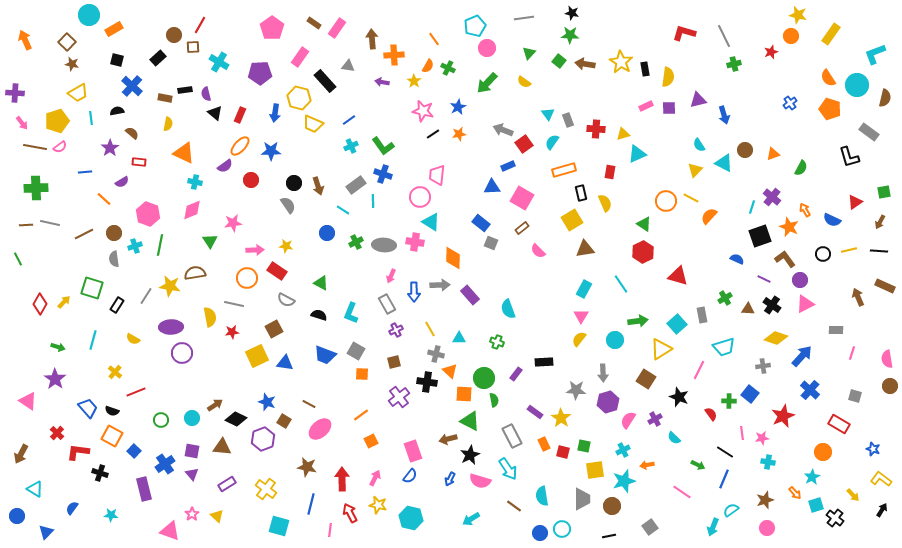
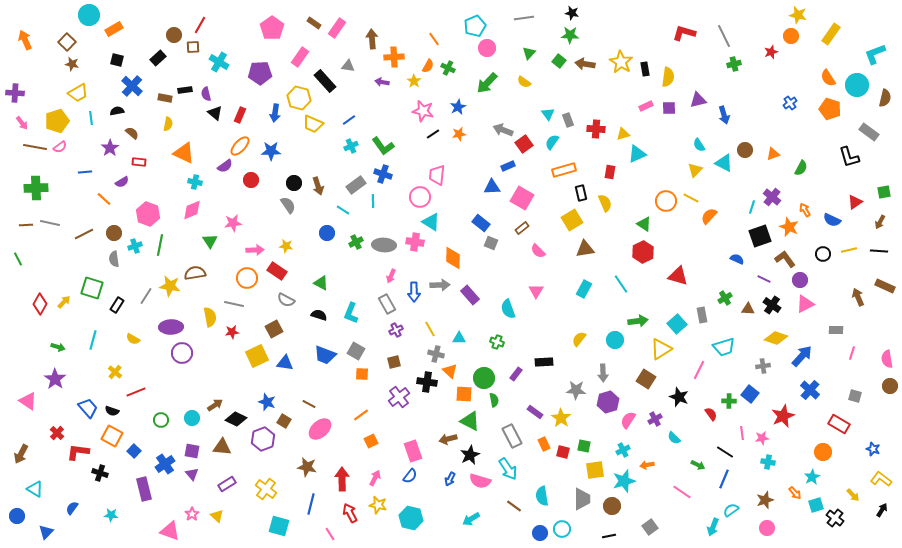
orange cross at (394, 55): moved 2 px down
pink triangle at (581, 316): moved 45 px left, 25 px up
pink line at (330, 530): moved 4 px down; rotated 40 degrees counterclockwise
